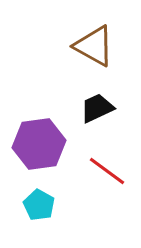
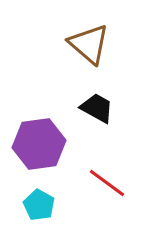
brown triangle: moved 5 px left, 2 px up; rotated 12 degrees clockwise
black trapezoid: rotated 54 degrees clockwise
red line: moved 12 px down
